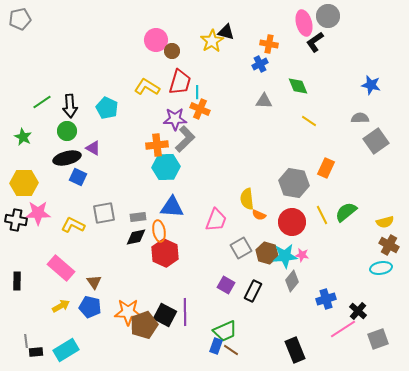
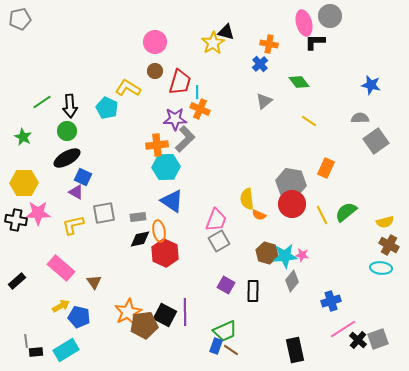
gray circle at (328, 16): moved 2 px right
pink circle at (156, 40): moved 1 px left, 2 px down
yellow star at (212, 41): moved 1 px right, 2 px down
black L-shape at (315, 42): rotated 35 degrees clockwise
brown circle at (172, 51): moved 17 px left, 20 px down
blue cross at (260, 64): rotated 14 degrees counterclockwise
green diamond at (298, 86): moved 1 px right, 4 px up; rotated 15 degrees counterclockwise
yellow L-shape at (147, 87): moved 19 px left, 1 px down
gray triangle at (264, 101): rotated 42 degrees counterclockwise
purple triangle at (93, 148): moved 17 px left, 44 px down
black ellipse at (67, 158): rotated 16 degrees counterclockwise
blue square at (78, 177): moved 5 px right
gray hexagon at (294, 183): moved 3 px left
blue triangle at (172, 207): moved 6 px up; rotated 30 degrees clockwise
red circle at (292, 222): moved 18 px up
yellow L-shape at (73, 225): rotated 40 degrees counterclockwise
black diamond at (136, 237): moved 4 px right, 2 px down
gray square at (241, 248): moved 22 px left, 7 px up
cyan ellipse at (381, 268): rotated 15 degrees clockwise
black rectangle at (17, 281): rotated 48 degrees clockwise
black rectangle at (253, 291): rotated 25 degrees counterclockwise
blue cross at (326, 299): moved 5 px right, 2 px down
blue pentagon at (90, 307): moved 11 px left, 10 px down
black cross at (358, 311): moved 29 px down
orange star at (128, 312): rotated 28 degrees counterclockwise
brown pentagon at (144, 325): rotated 12 degrees clockwise
black rectangle at (295, 350): rotated 10 degrees clockwise
